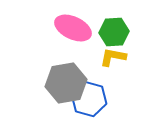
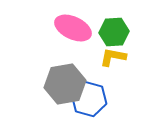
gray hexagon: moved 1 px left, 1 px down
